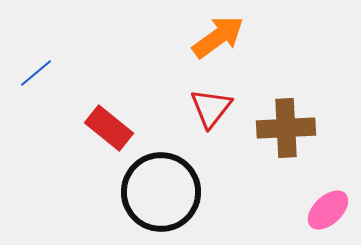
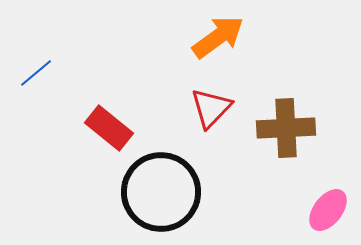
red triangle: rotated 6 degrees clockwise
pink ellipse: rotated 9 degrees counterclockwise
